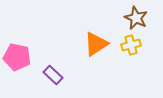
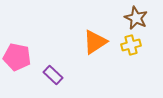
orange triangle: moved 1 px left, 2 px up
